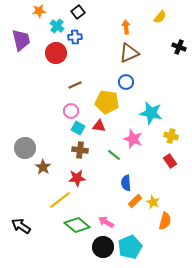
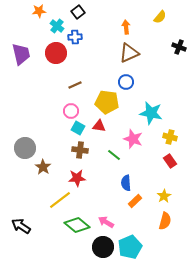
purple trapezoid: moved 14 px down
yellow cross: moved 1 px left, 1 px down
yellow star: moved 11 px right, 6 px up; rotated 16 degrees clockwise
